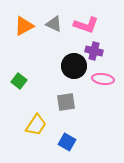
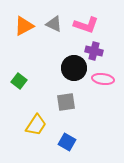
black circle: moved 2 px down
